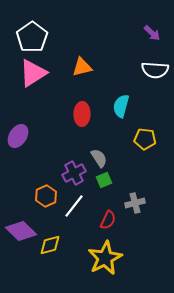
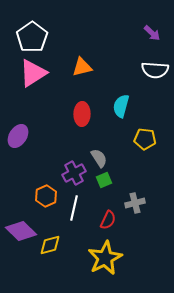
white line: moved 2 px down; rotated 25 degrees counterclockwise
